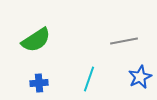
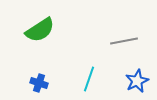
green semicircle: moved 4 px right, 10 px up
blue star: moved 3 px left, 4 px down
blue cross: rotated 24 degrees clockwise
